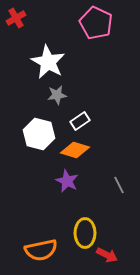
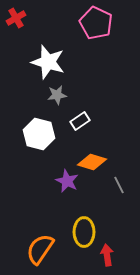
white star: rotated 12 degrees counterclockwise
orange diamond: moved 17 px right, 12 px down
yellow ellipse: moved 1 px left, 1 px up
orange semicircle: moved 1 px left, 1 px up; rotated 136 degrees clockwise
red arrow: rotated 125 degrees counterclockwise
